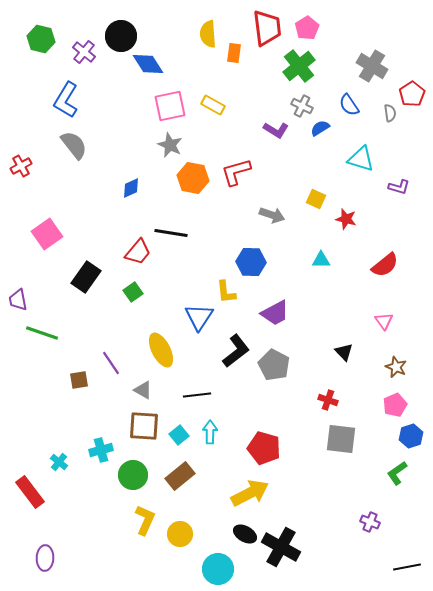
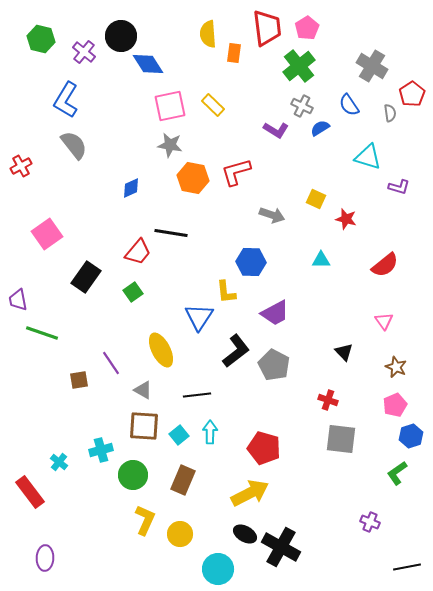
yellow rectangle at (213, 105): rotated 15 degrees clockwise
gray star at (170, 145): rotated 15 degrees counterclockwise
cyan triangle at (361, 159): moved 7 px right, 2 px up
brown rectangle at (180, 476): moved 3 px right, 4 px down; rotated 28 degrees counterclockwise
